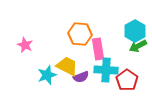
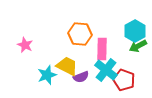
pink rectangle: moved 4 px right; rotated 10 degrees clockwise
cyan cross: rotated 35 degrees clockwise
red pentagon: moved 3 px left; rotated 15 degrees counterclockwise
